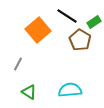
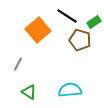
brown pentagon: rotated 15 degrees counterclockwise
